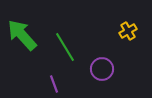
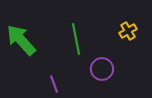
green arrow: moved 1 px left, 5 px down
green line: moved 11 px right, 8 px up; rotated 20 degrees clockwise
